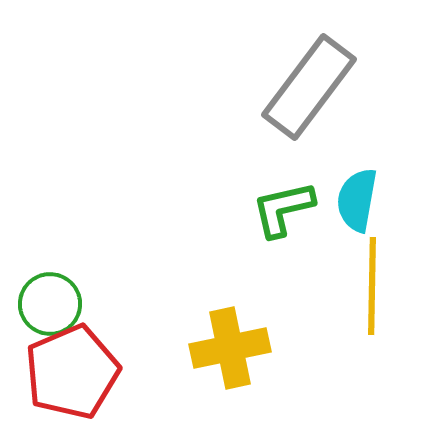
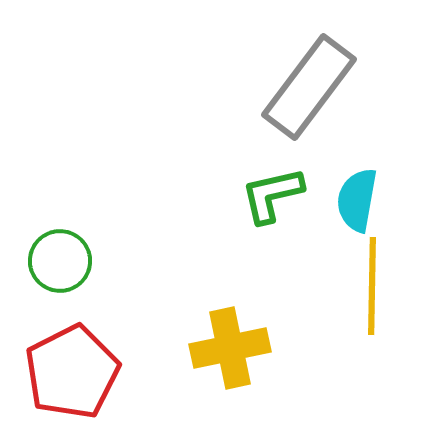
green L-shape: moved 11 px left, 14 px up
green circle: moved 10 px right, 43 px up
red pentagon: rotated 4 degrees counterclockwise
